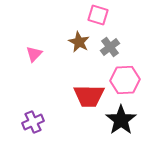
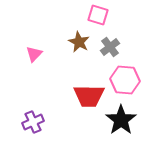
pink hexagon: rotated 8 degrees clockwise
